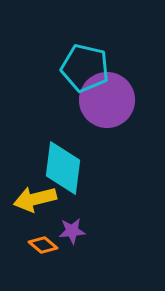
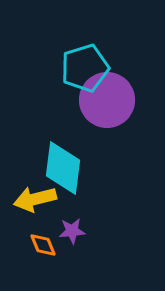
cyan pentagon: rotated 30 degrees counterclockwise
orange diamond: rotated 28 degrees clockwise
